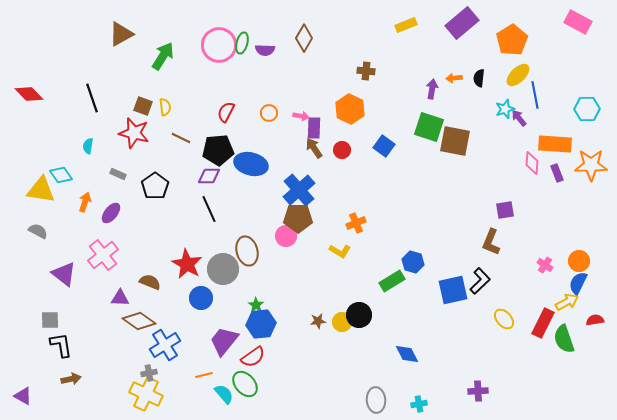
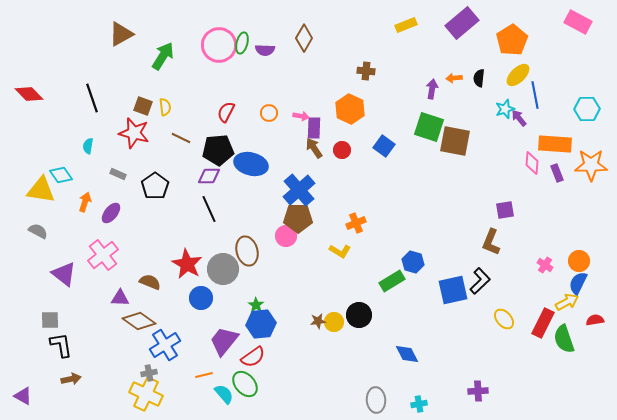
yellow circle at (342, 322): moved 8 px left
